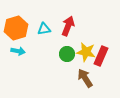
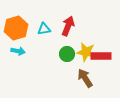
red rectangle: rotated 66 degrees clockwise
